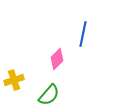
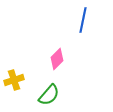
blue line: moved 14 px up
